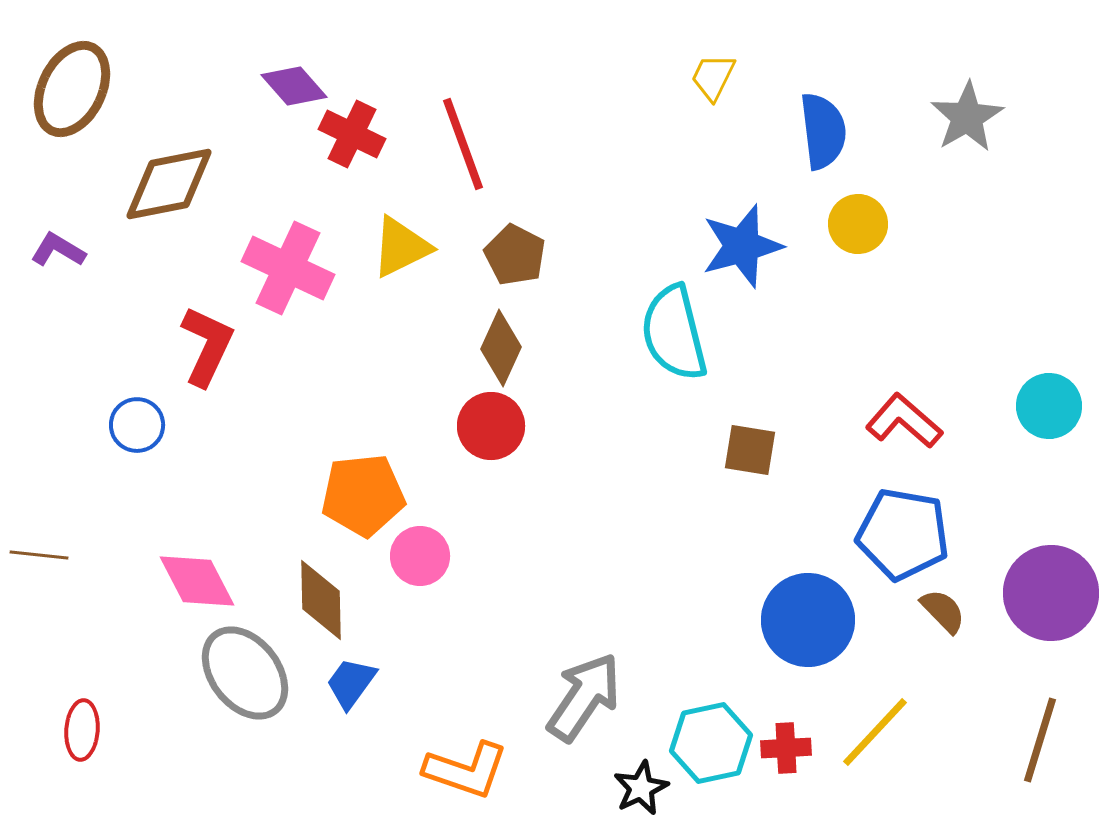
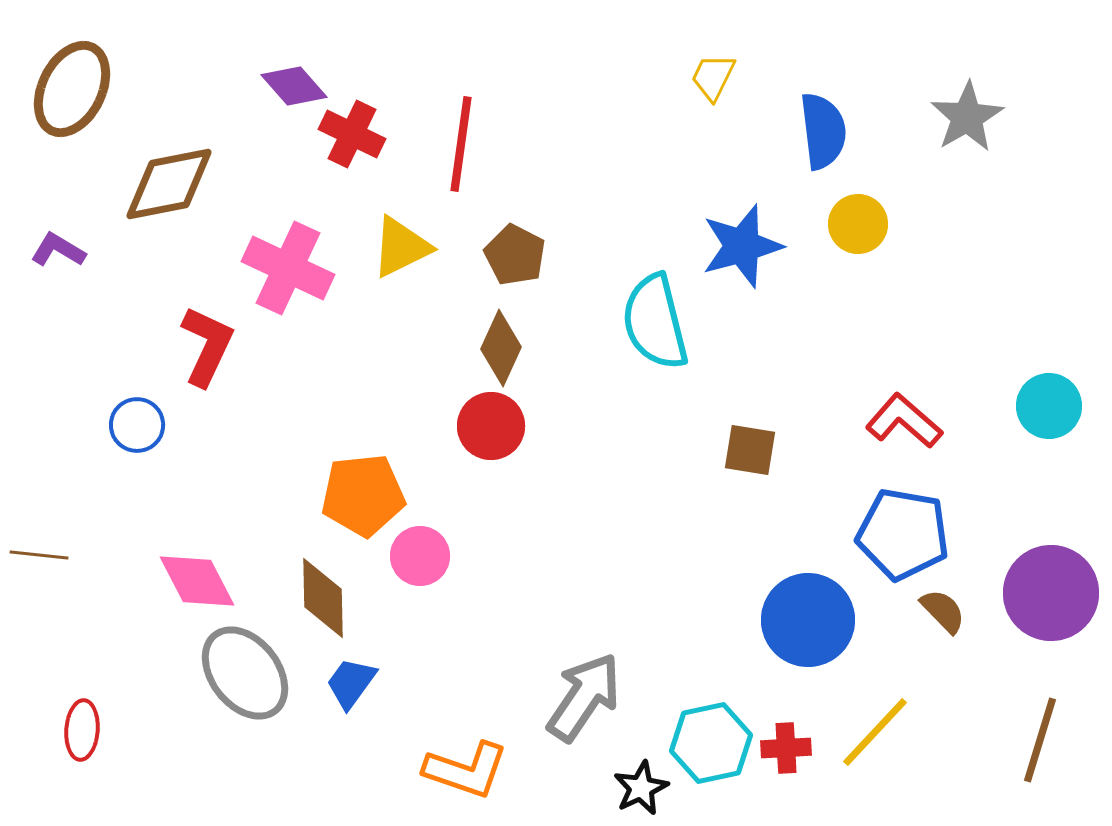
red line at (463, 144): moved 2 px left; rotated 28 degrees clockwise
cyan semicircle at (674, 333): moved 19 px left, 11 px up
brown diamond at (321, 600): moved 2 px right, 2 px up
